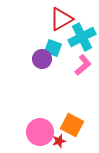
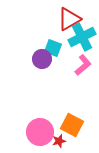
red triangle: moved 8 px right
